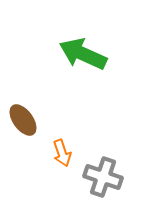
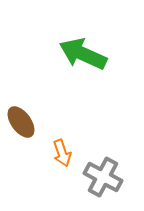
brown ellipse: moved 2 px left, 2 px down
gray cross: rotated 9 degrees clockwise
